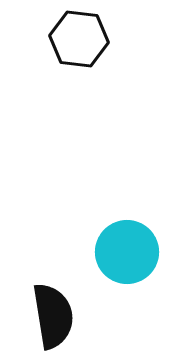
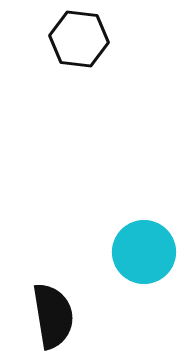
cyan circle: moved 17 px right
